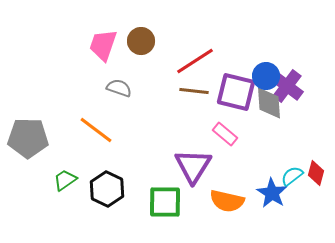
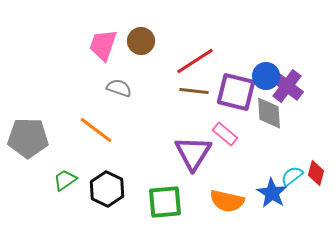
gray diamond: moved 10 px down
purple triangle: moved 13 px up
green square: rotated 6 degrees counterclockwise
